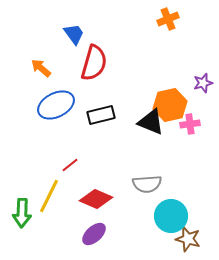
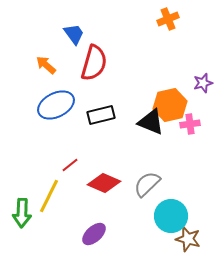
orange arrow: moved 5 px right, 3 px up
gray semicircle: rotated 140 degrees clockwise
red diamond: moved 8 px right, 16 px up
